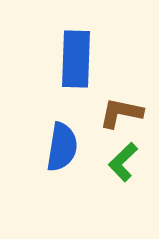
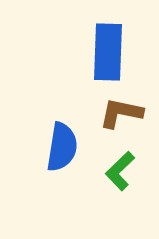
blue rectangle: moved 32 px right, 7 px up
green L-shape: moved 3 px left, 9 px down
